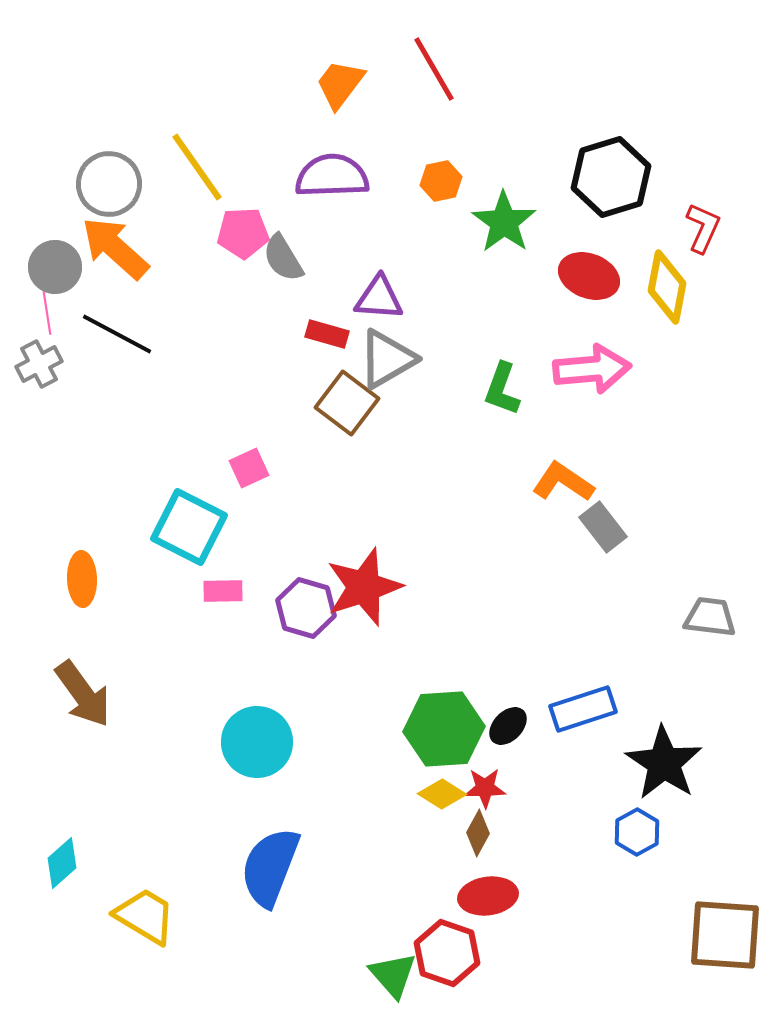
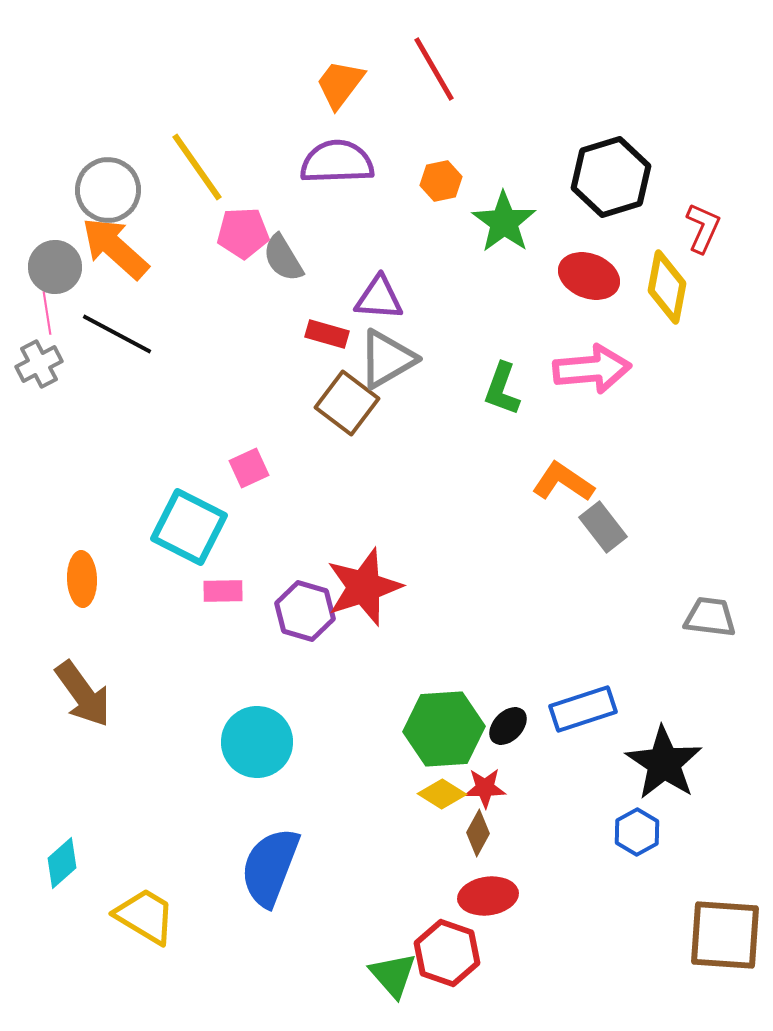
purple semicircle at (332, 176): moved 5 px right, 14 px up
gray circle at (109, 184): moved 1 px left, 6 px down
purple hexagon at (306, 608): moved 1 px left, 3 px down
